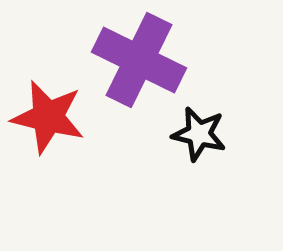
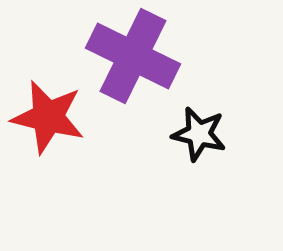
purple cross: moved 6 px left, 4 px up
